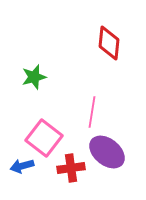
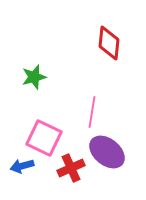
pink square: rotated 12 degrees counterclockwise
red cross: rotated 16 degrees counterclockwise
